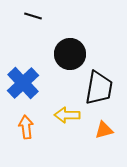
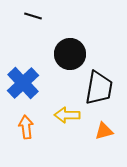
orange triangle: moved 1 px down
